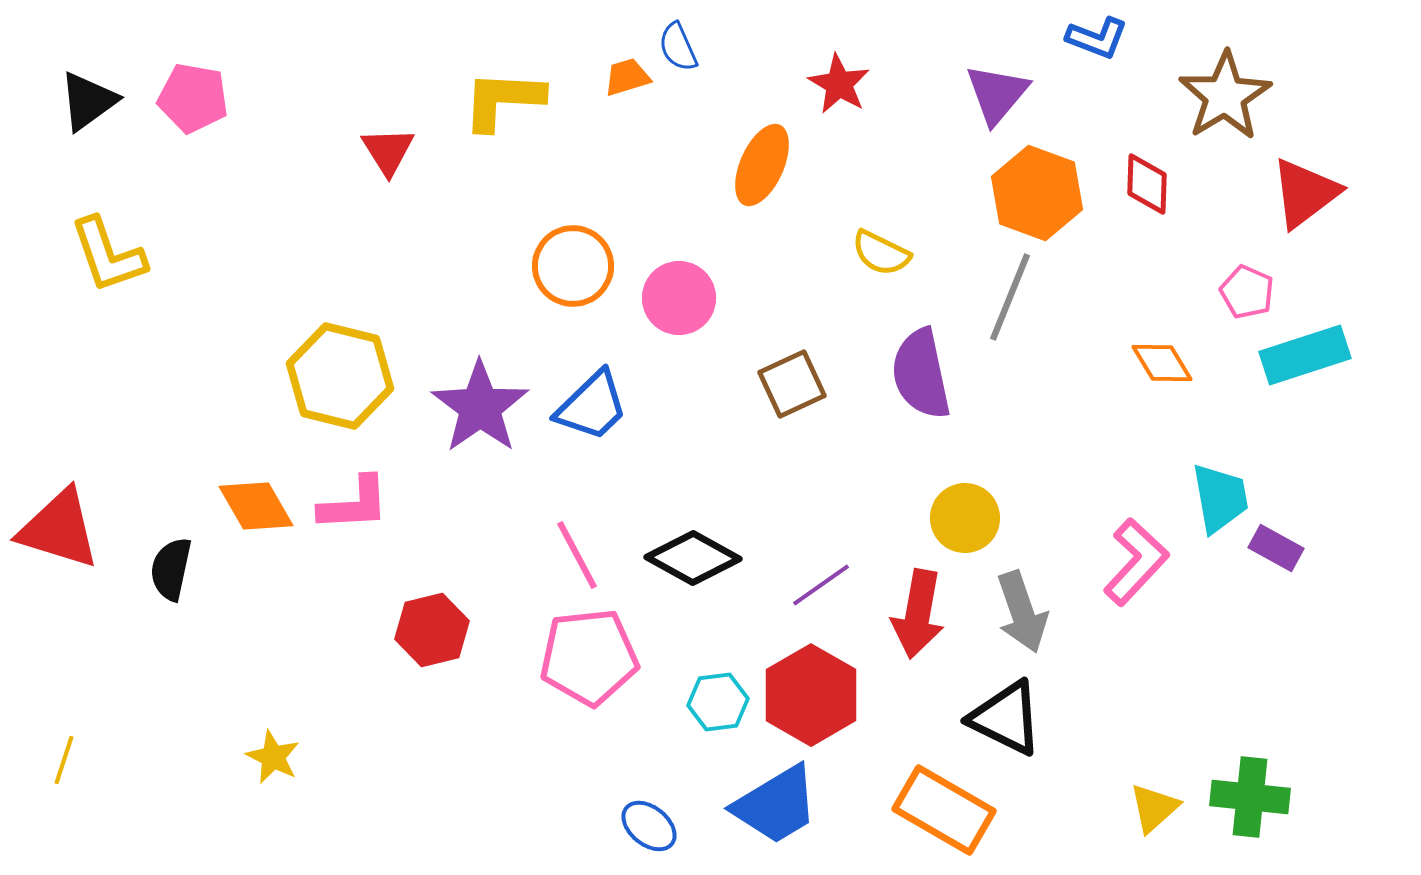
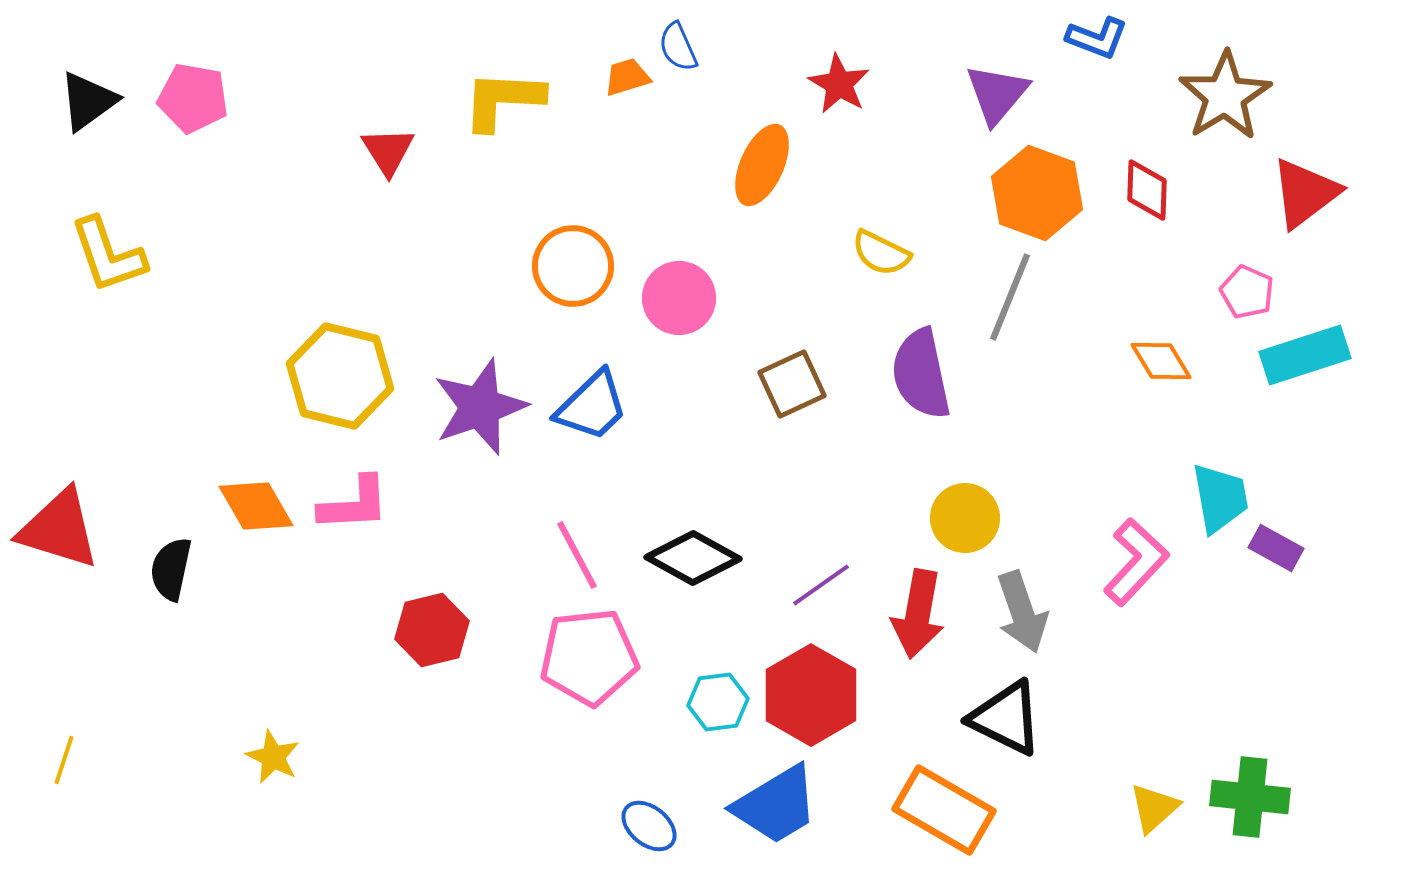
red diamond at (1147, 184): moved 6 px down
orange diamond at (1162, 363): moved 1 px left, 2 px up
purple star at (480, 407): rotated 16 degrees clockwise
